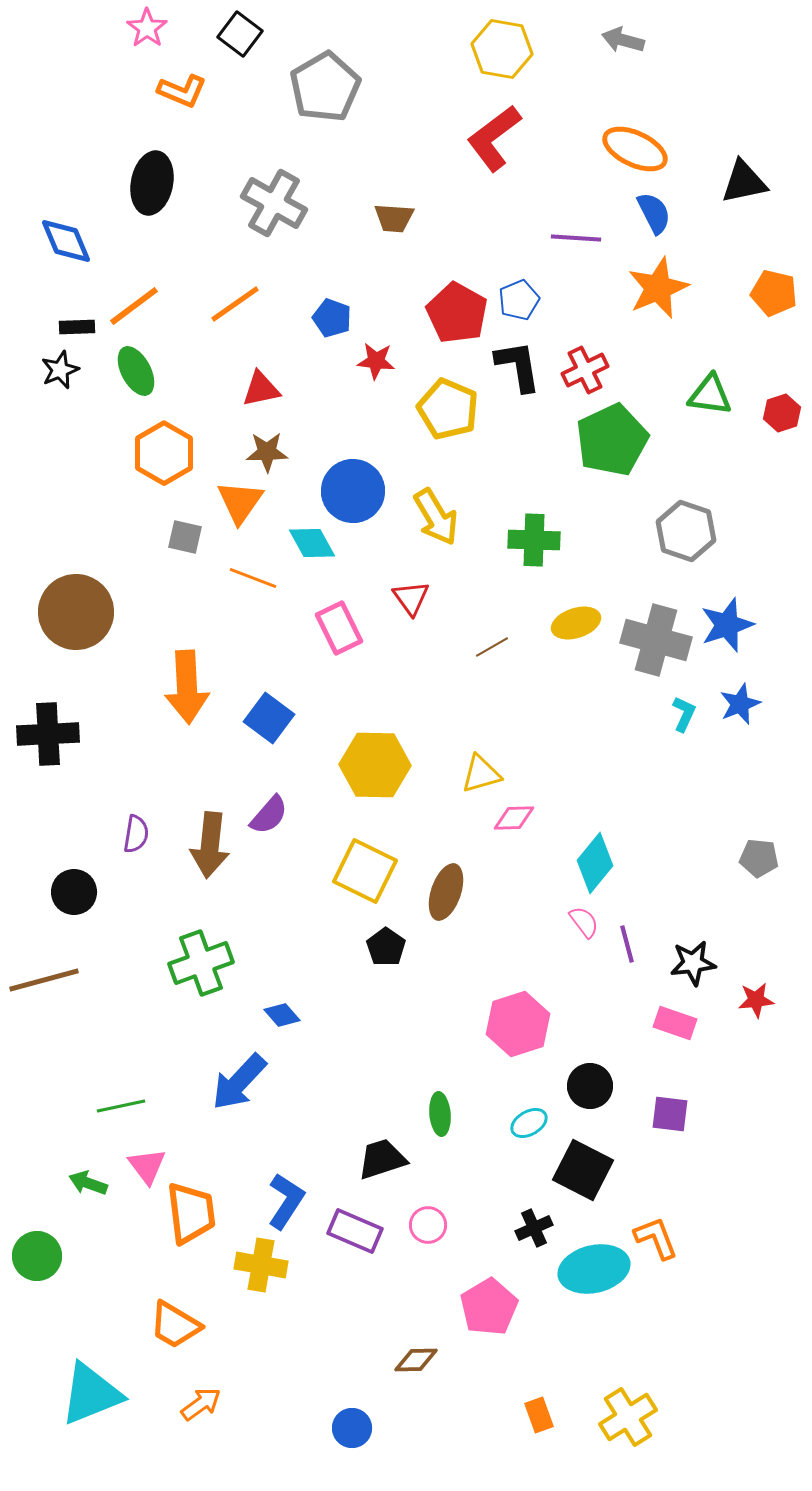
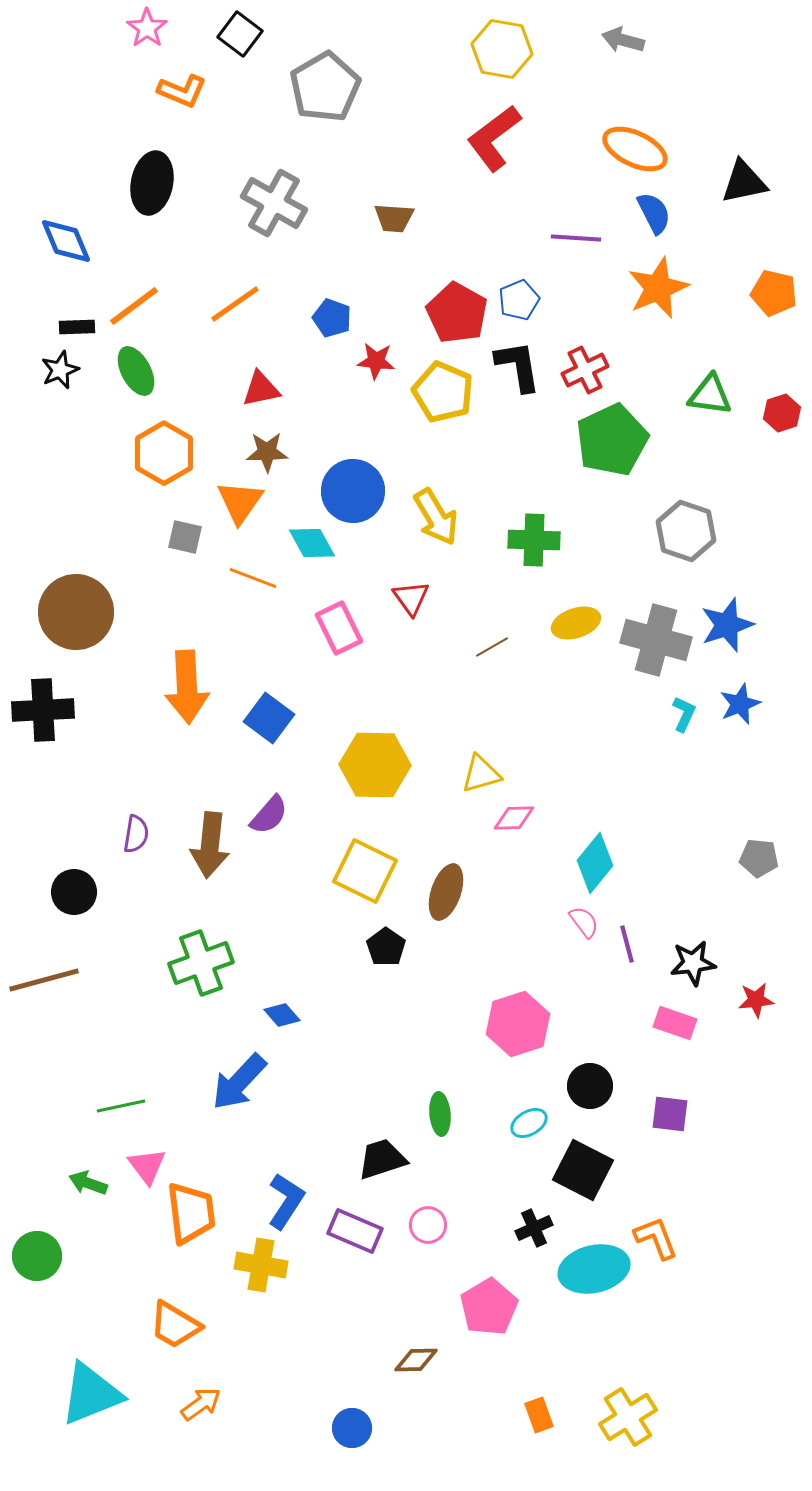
yellow pentagon at (448, 409): moved 5 px left, 17 px up
black cross at (48, 734): moved 5 px left, 24 px up
